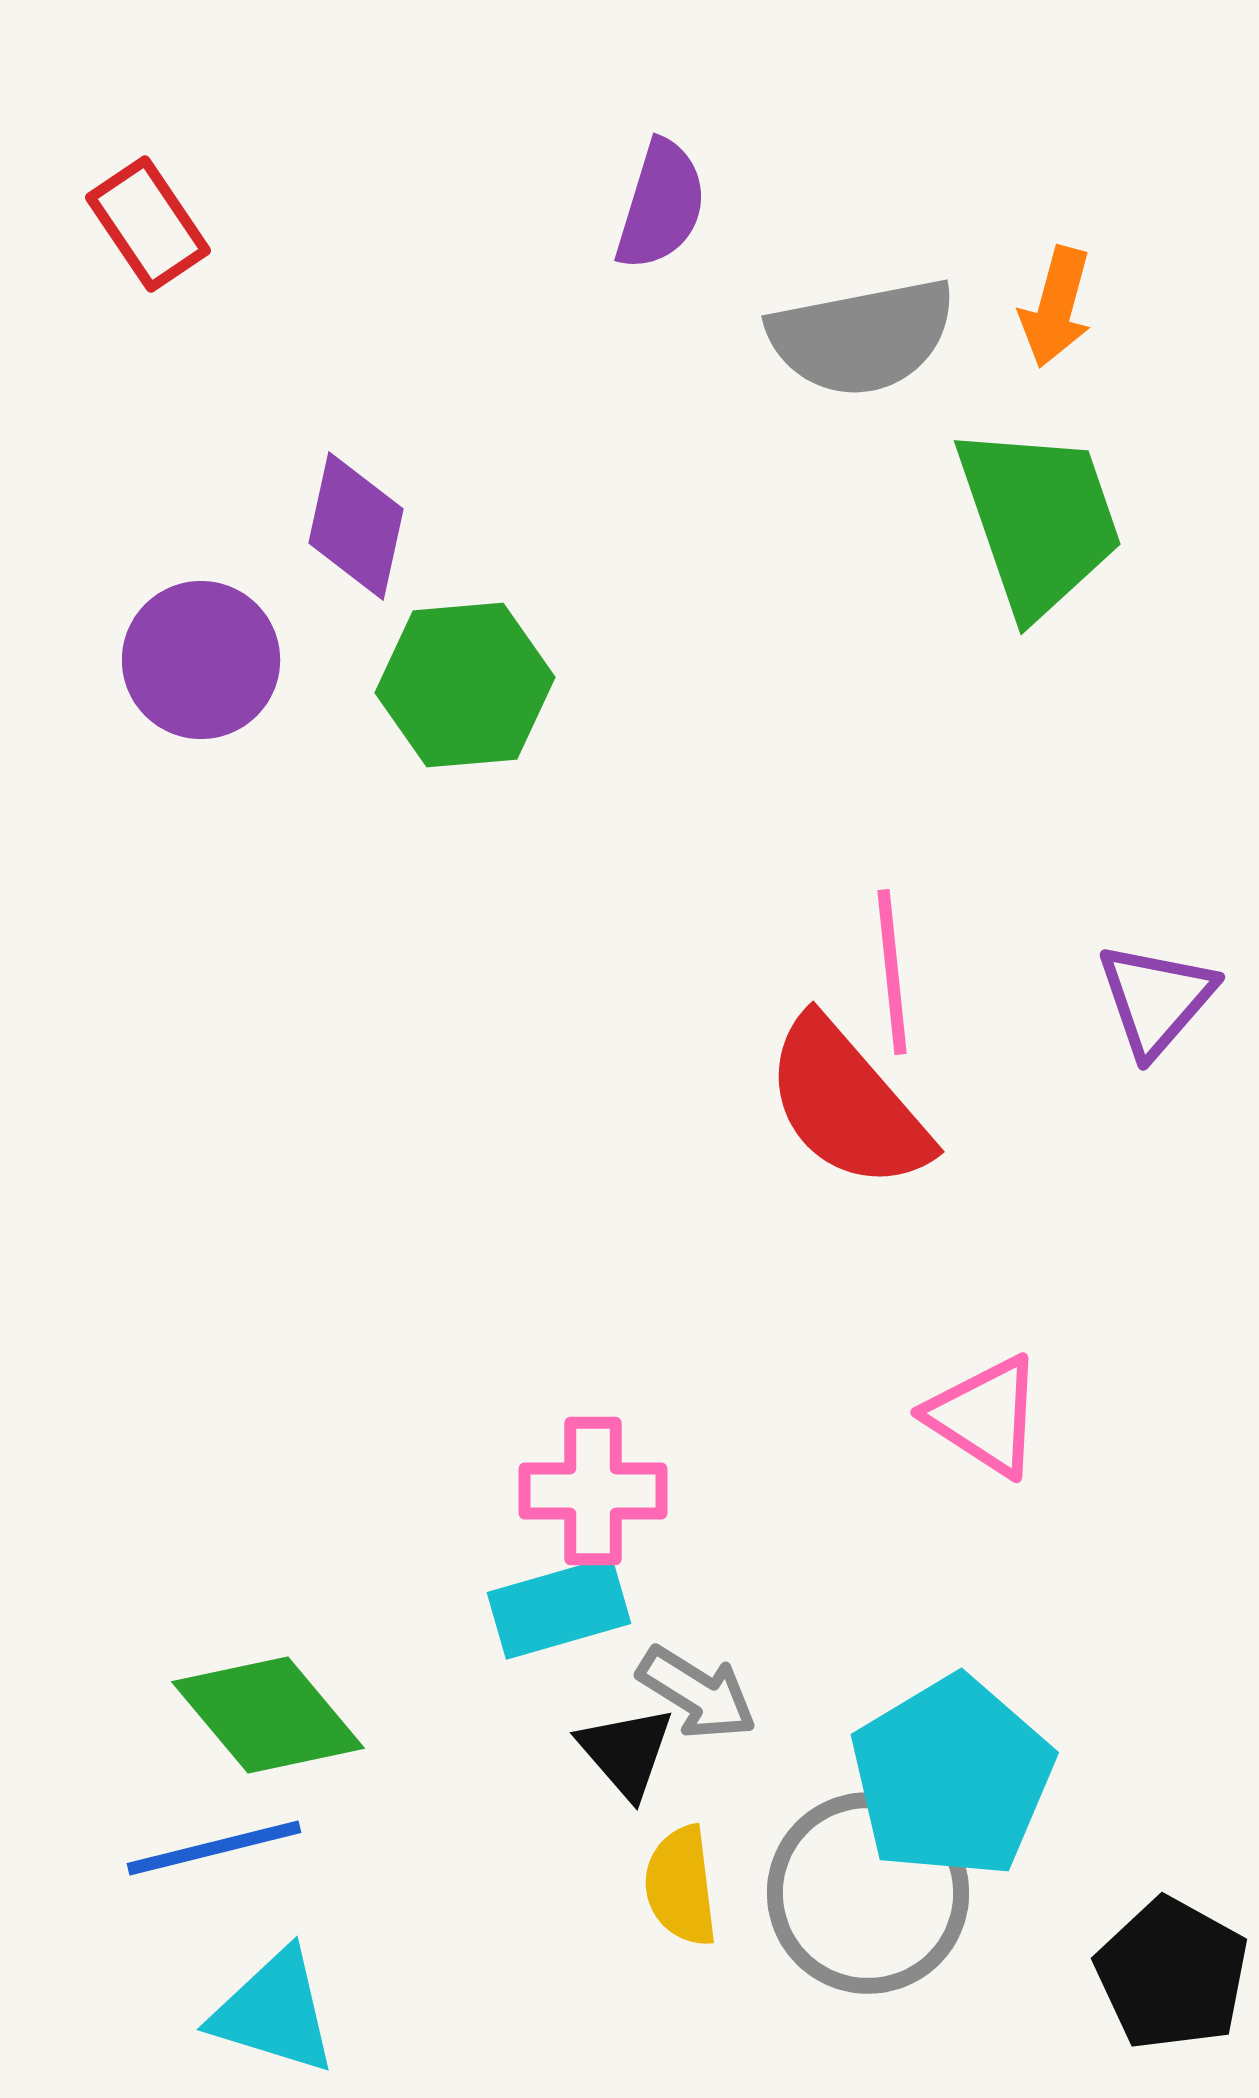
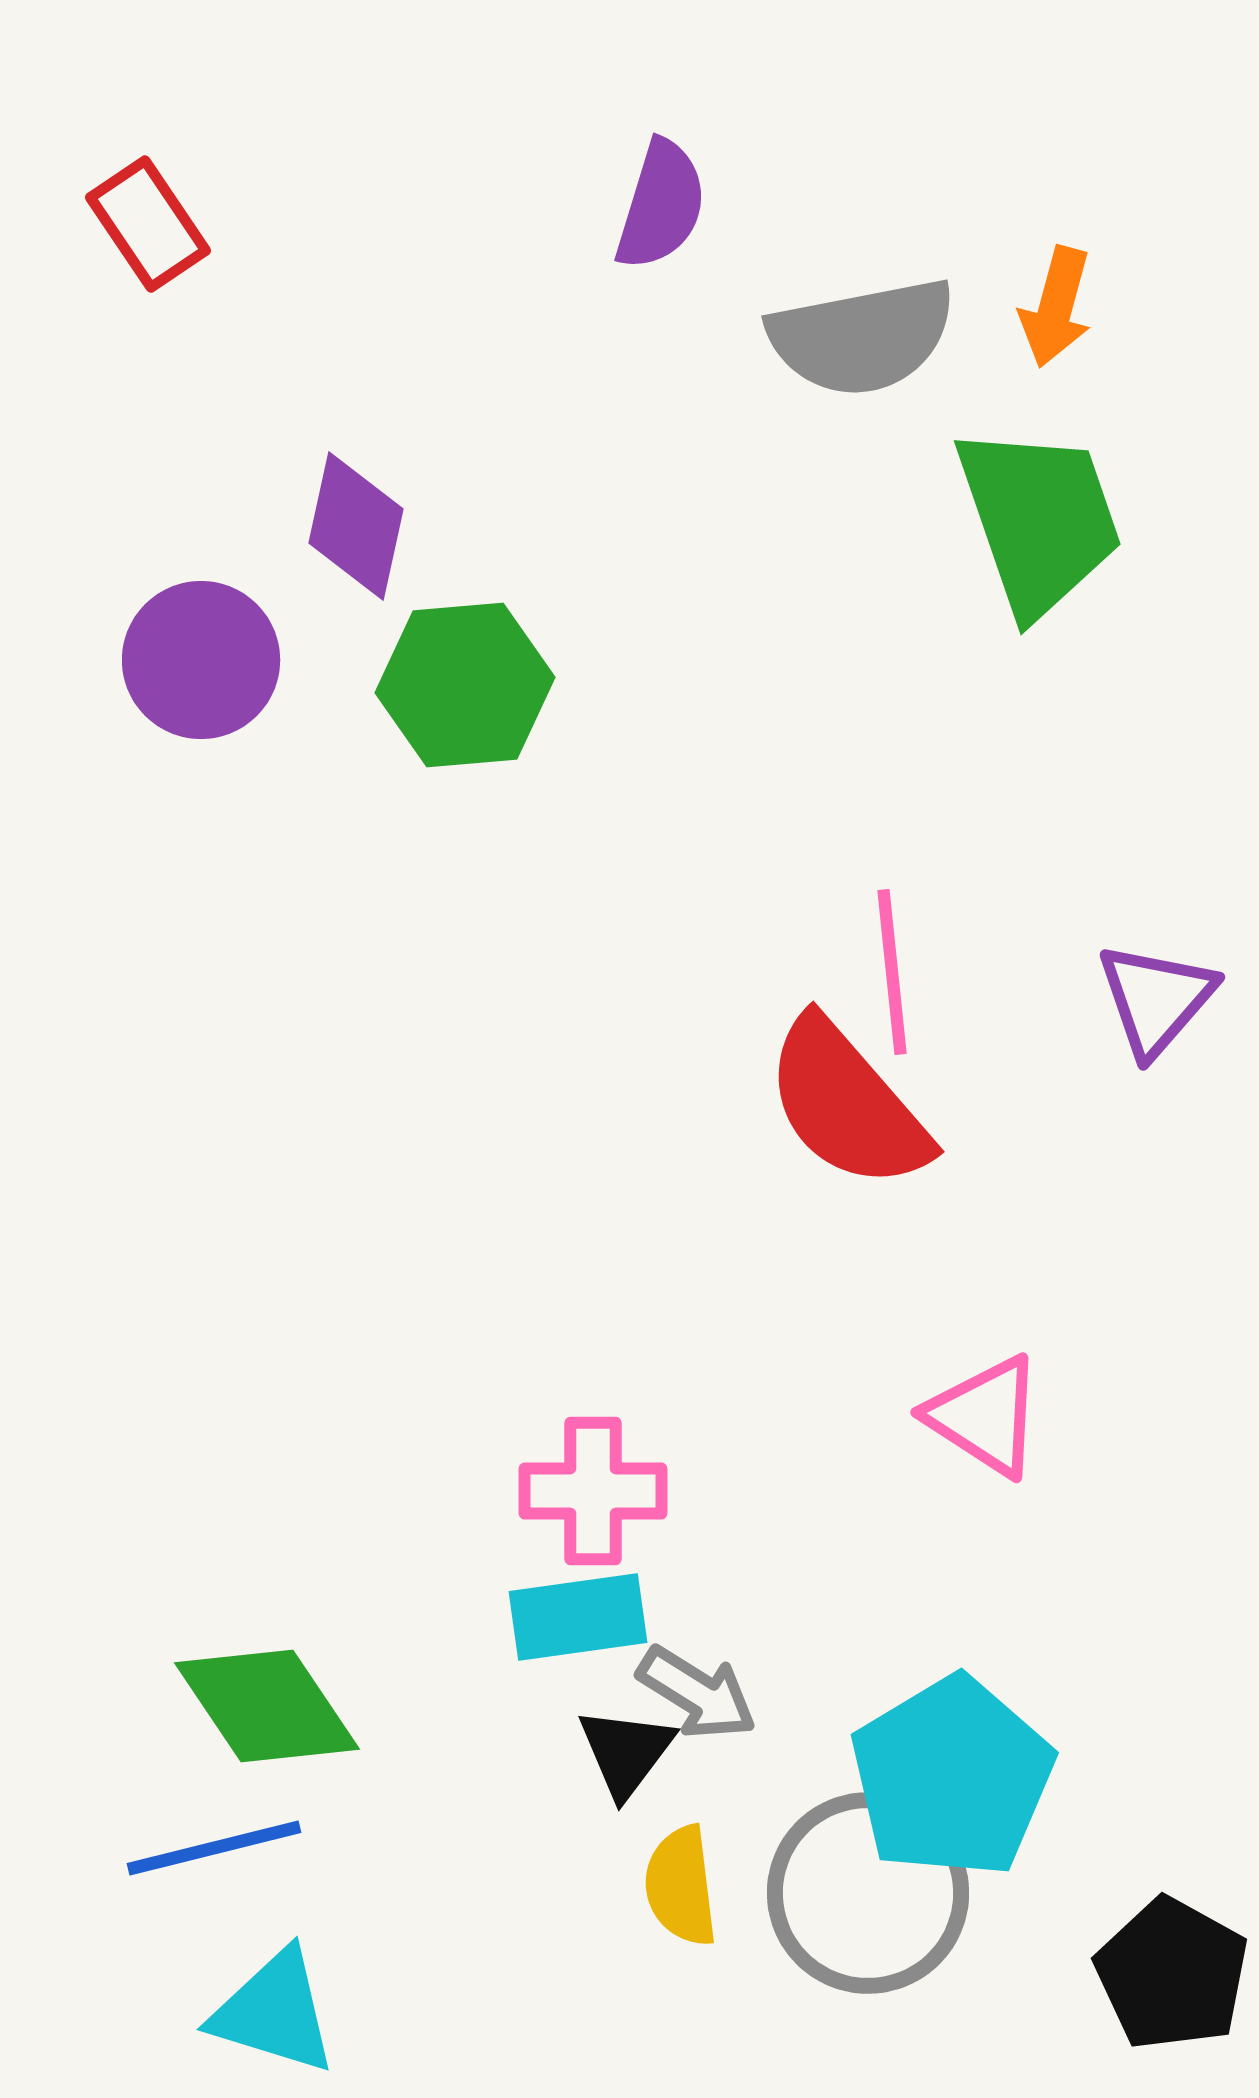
cyan rectangle: moved 19 px right, 9 px down; rotated 8 degrees clockwise
green diamond: moved 1 px left, 9 px up; rotated 6 degrees clockwise
black triangle: rotated 18 degrees clockwise
